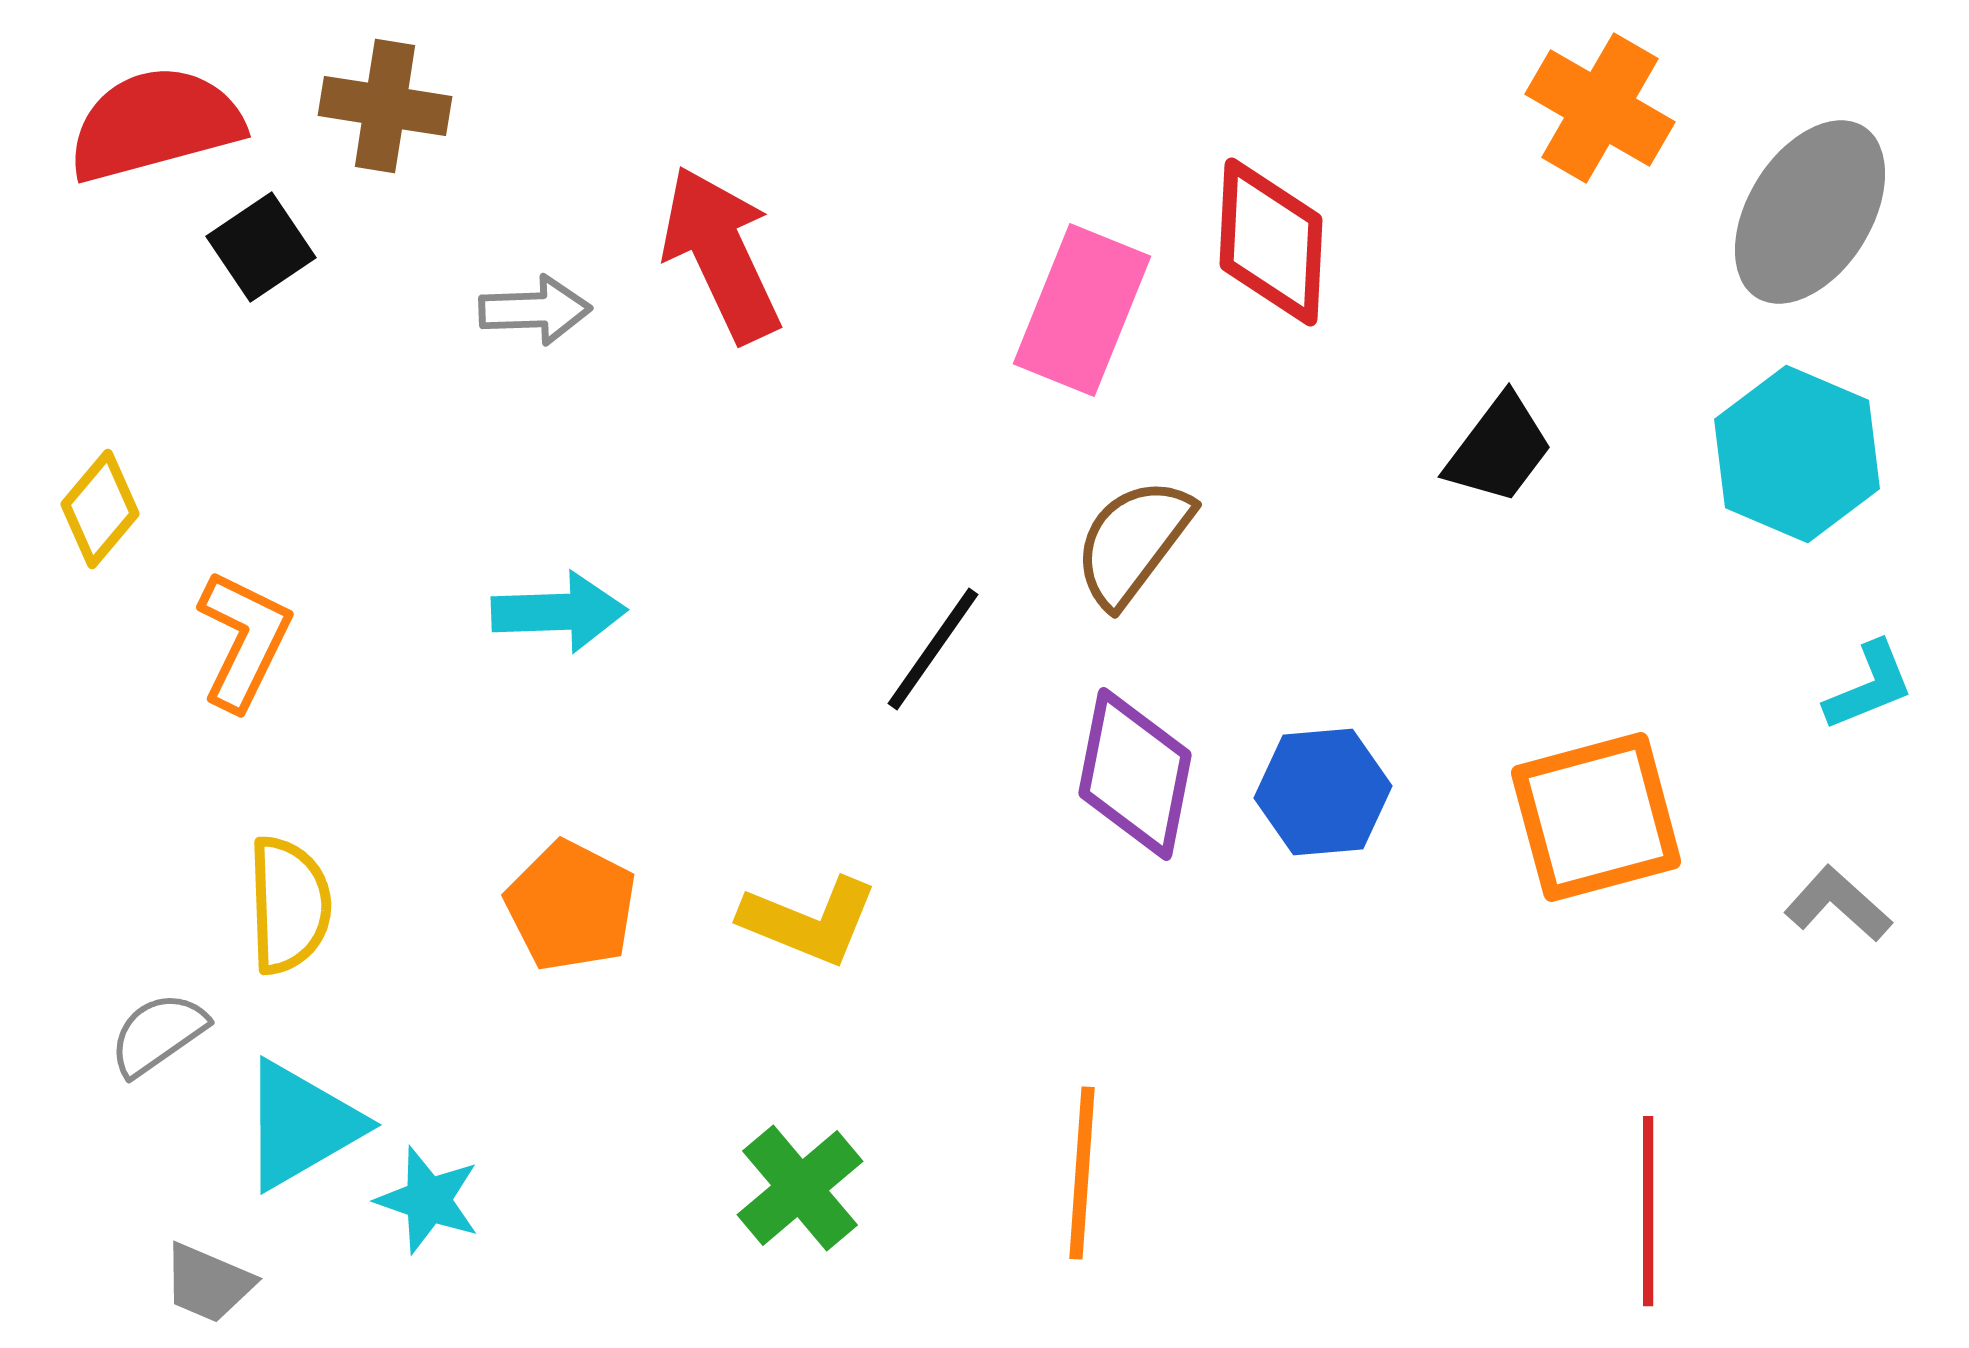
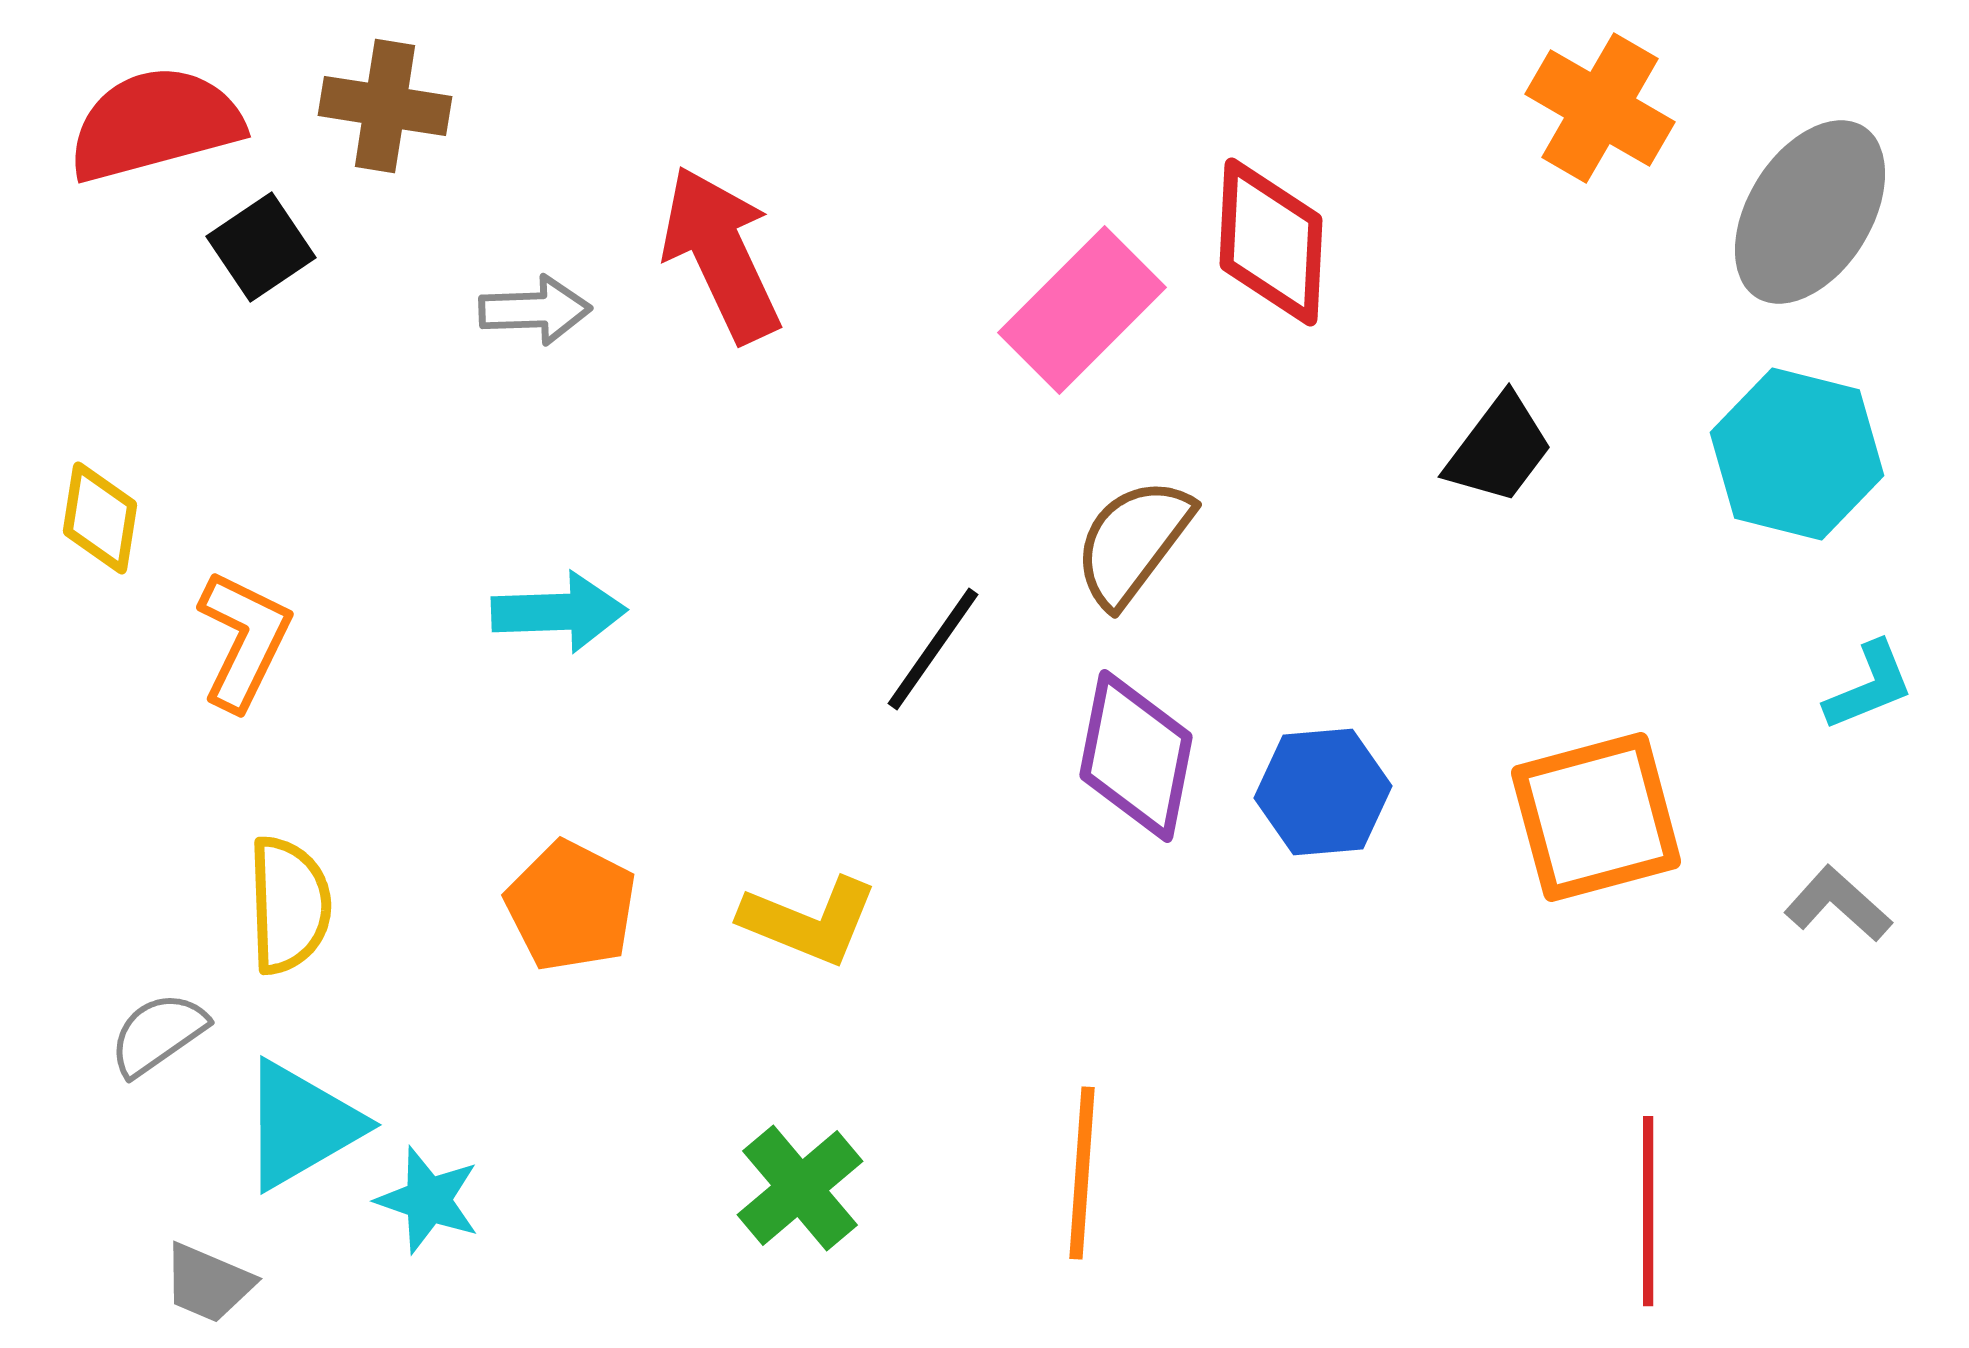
pink rectangle: rotated 23 degrees clockwise
cyan hexagon: rotated 9 degrees counterclockwise
yellow diamond: moved 9 px down; rotated 31 degrees counterclockwise
purple diamond: moved 1 px right, 18 px up
